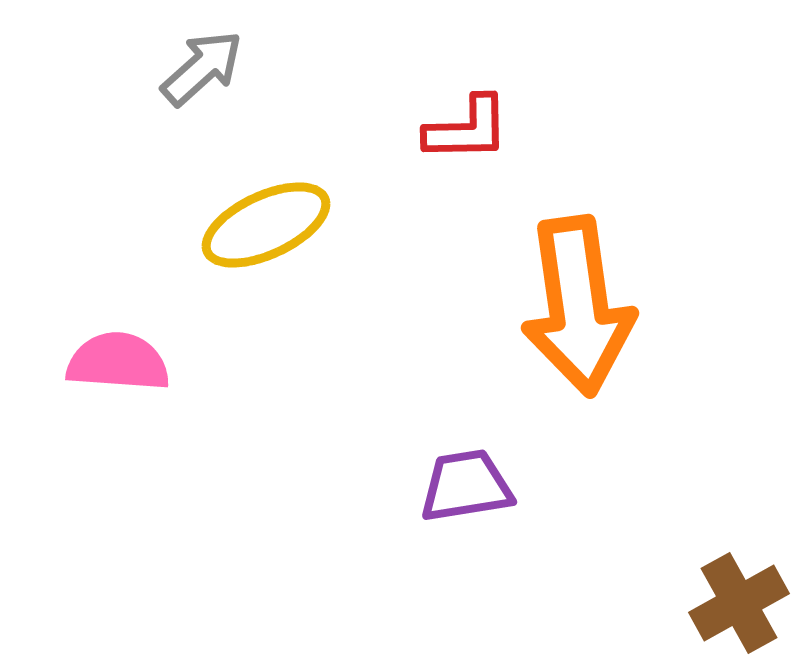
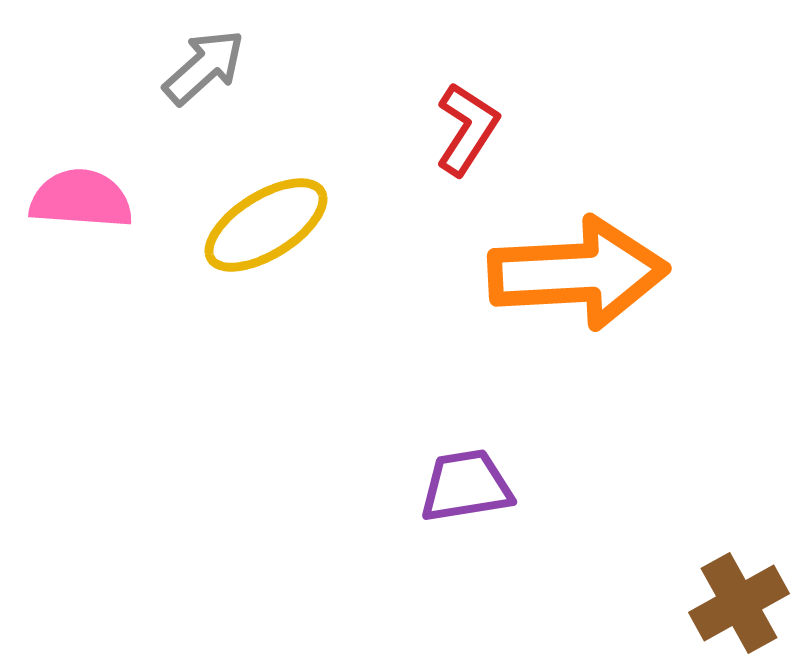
gray arrow: moved 2 px right, 1 px up
red L-shape: rotated 56 degrees counterclockwise
yellow ellipse: rotated 7 degrees counterclockwise
orange arrow: moved 33 px up; rotated 85 degrees counterclockwise
pink semicircle: moved 37 px left, 163 px up
